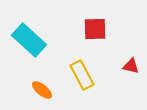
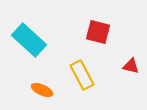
red square: moved 3 px right, 3 px down; rotated 15 degrees clockwise
orange ellipse: rotated 15 degrees counterclockwise
